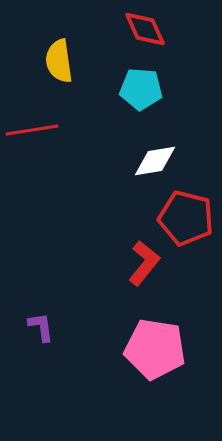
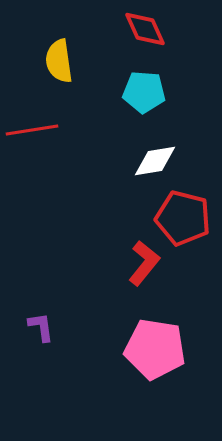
cyan pentagon: moved 3 px right, 3 px down
red pentagon: moved 3 px left
